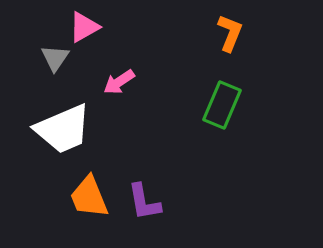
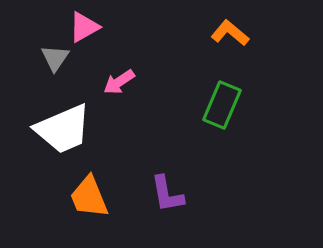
orange L-shape: rotated 72 degrees counterclockwise
purple L-shape: moved 23 px right, 8 px up
